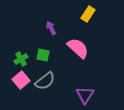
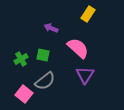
purple arrow: rotated 40 degrees counterclockwise
pink square: moved 3 px right, 14 px down; rotated 12 degrees counterclockwise
purple triangle: moved 20 px up
